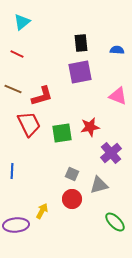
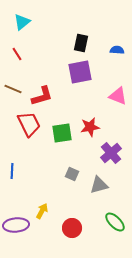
black rectangle: rotated 18 degrees clockwise
red line: rotated 32 degrees clockwise
red circle: moved 29 px down
